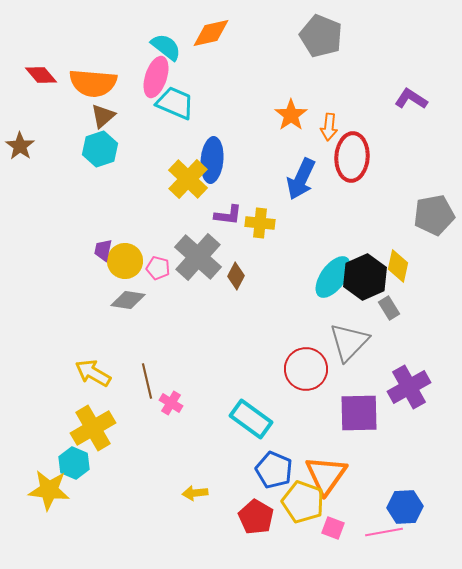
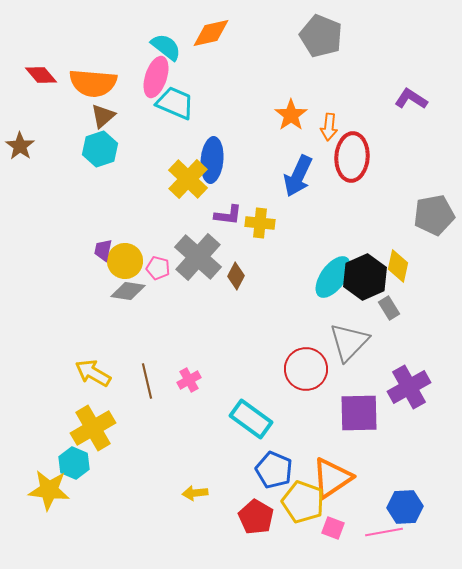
blue arrow at (301, 179): moved 3 px left, 3 px up
gray diamond at (128, 300): moved 9 px up
pink cross at (171, 403): moved 18 px right, 23 px up; rotated 30 degrees clockwise
orange triangle at (326, 475): moved 6 px right, 3 px down; rotated 21 degrees clockwise
